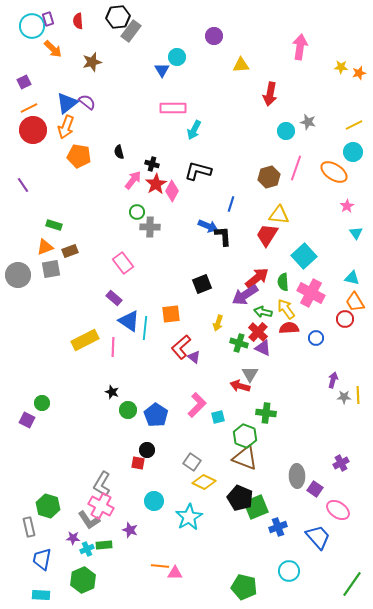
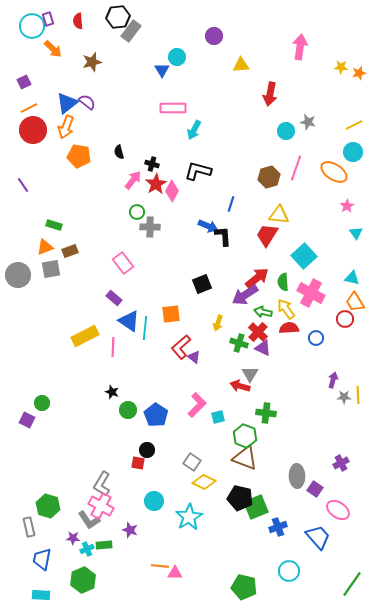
yellow rectangle at (85, 340): moved 4 px up
black pentagon at (240, 498): rotated 10 degrees counterclockwise
